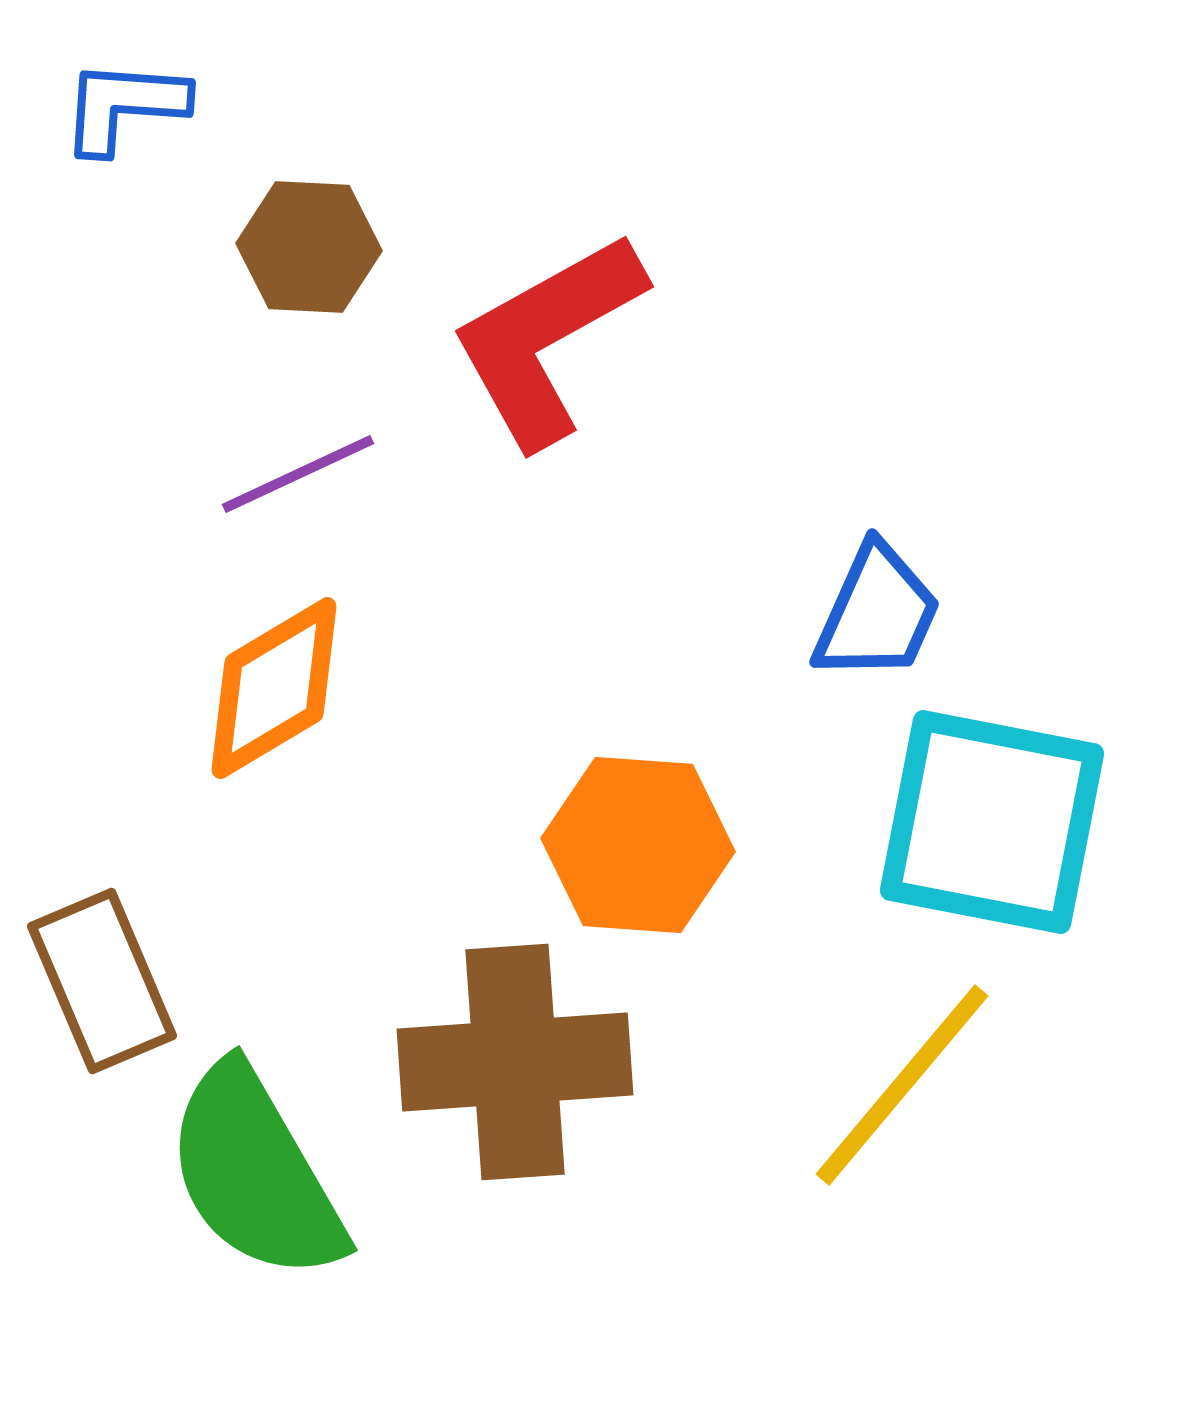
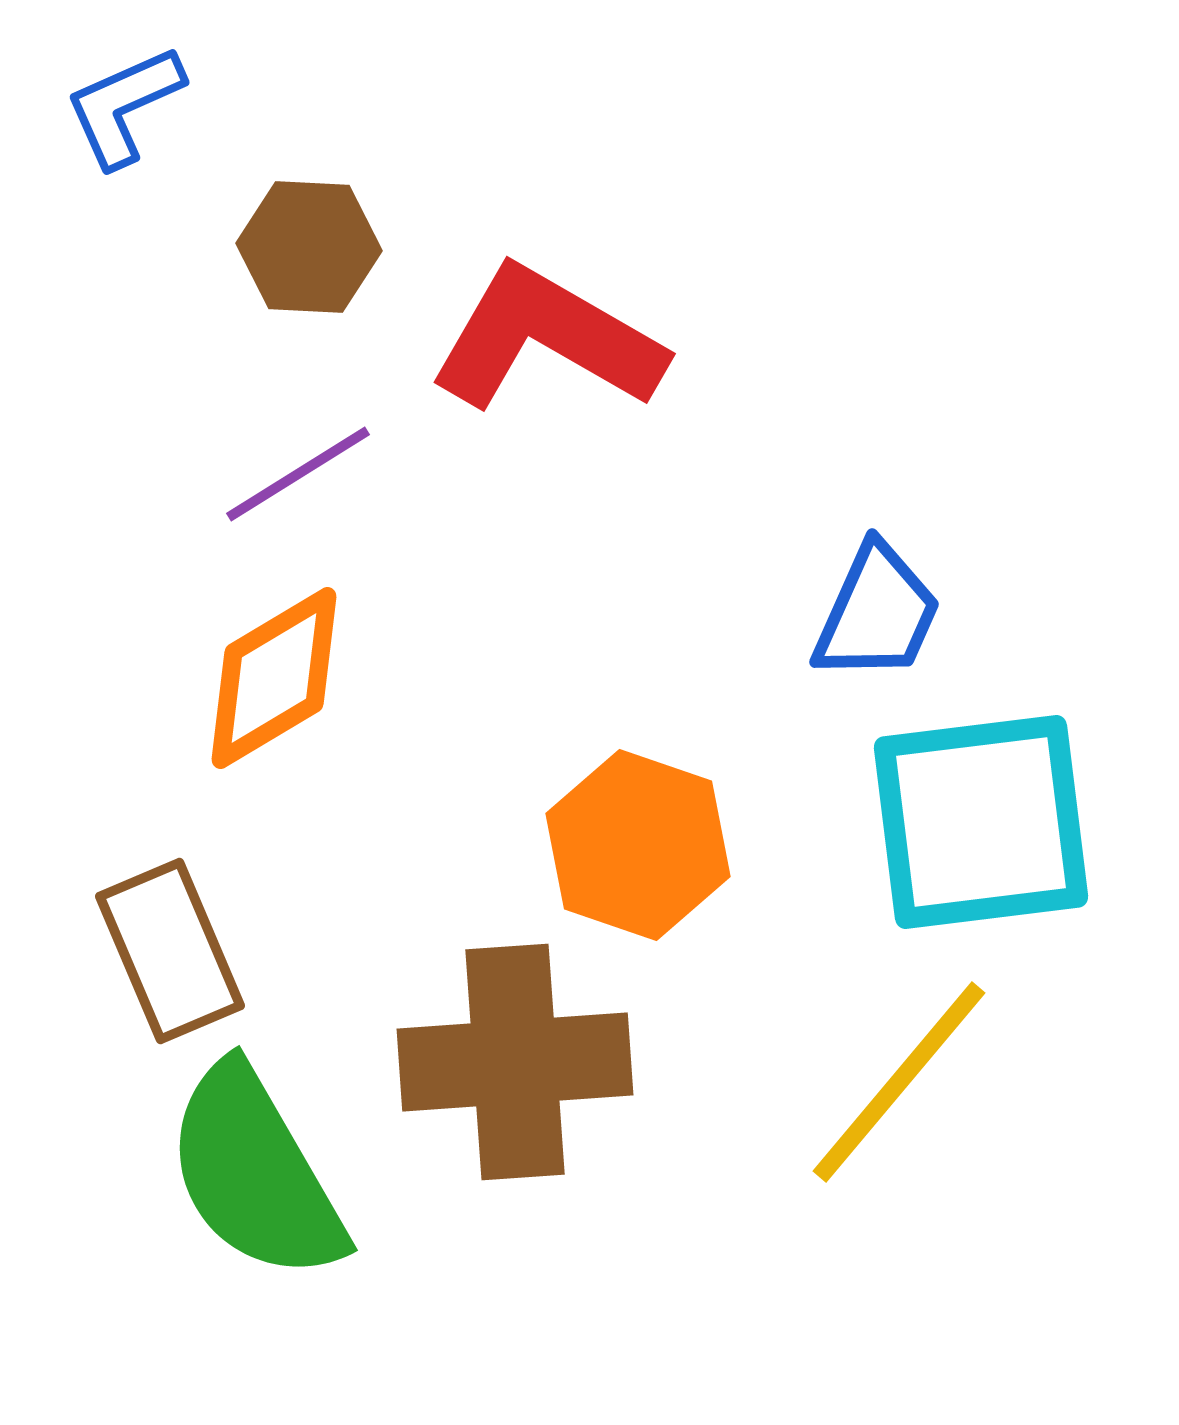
blue L-shape: rotated 28 degrees counterclockwise
red L-shape: rotated 59 degrees clockwise
purple line: rotated 7 degrees counterclockwise
orange diamond: moved 10 px up
cyan square: moved 11 px left; rotated 18 degrees counterclockwise
orange hexagon: rotated 15 degrees clockwise
brown rectangle: moved 68 px right, 30 px up
yellow line: moved 3 px left, 3 px up
